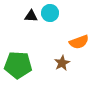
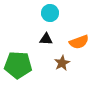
black triangle: moved 15 px right, 23 px down
